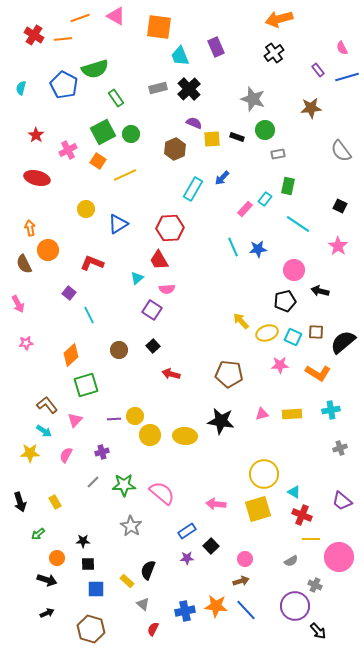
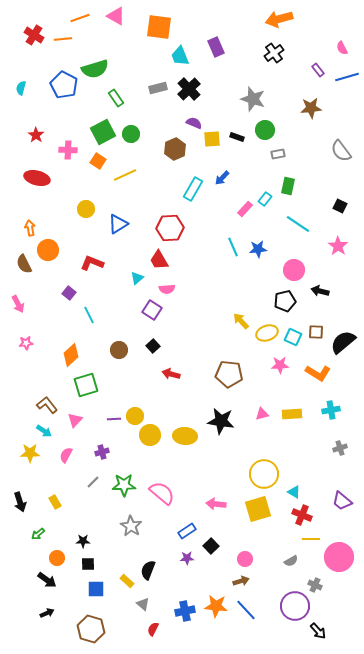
pink cross at (68, 150): rotated 30 degrees clockwise
black arrow at (47, 580): rotated 18 degrees clockwise
